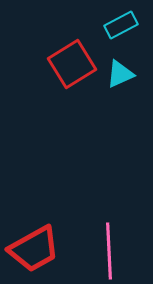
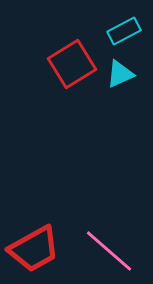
cyan rectangle: moved 3 px right, 6 px down
pink line: rotated 46 degrees counterclockwise
